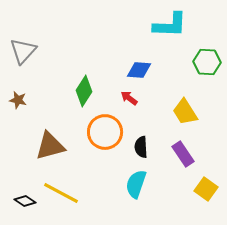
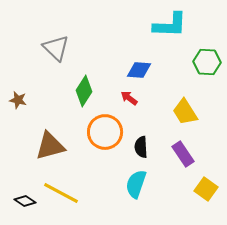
gray triangle: moved 33 px right, 3 px up; rotated 28 degrees counterclockwise
